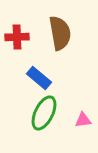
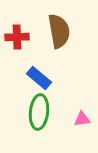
brown semicircle: moved 1 px left, 2 px up
green ellipse: moved 5 px left, 1 px up; rotated 20 degrees counterclockwise
pink triangle: moved 1 px left, 1 px up
